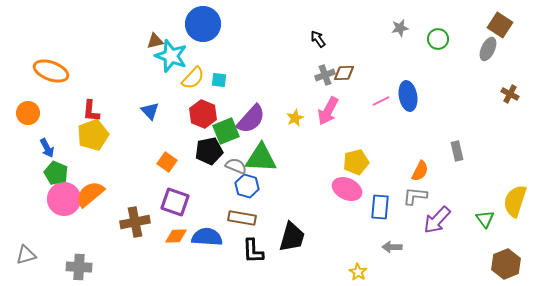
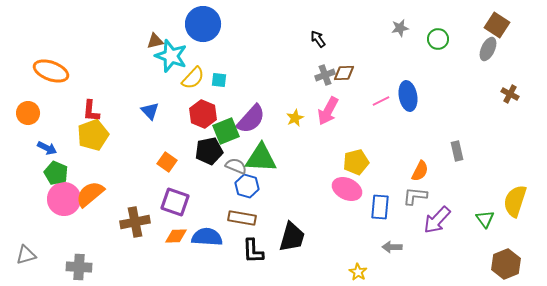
brown square at (500, 25): moved 3 px left
blue arrow at (47, 148): rotated 36 degrees counterclockwise
